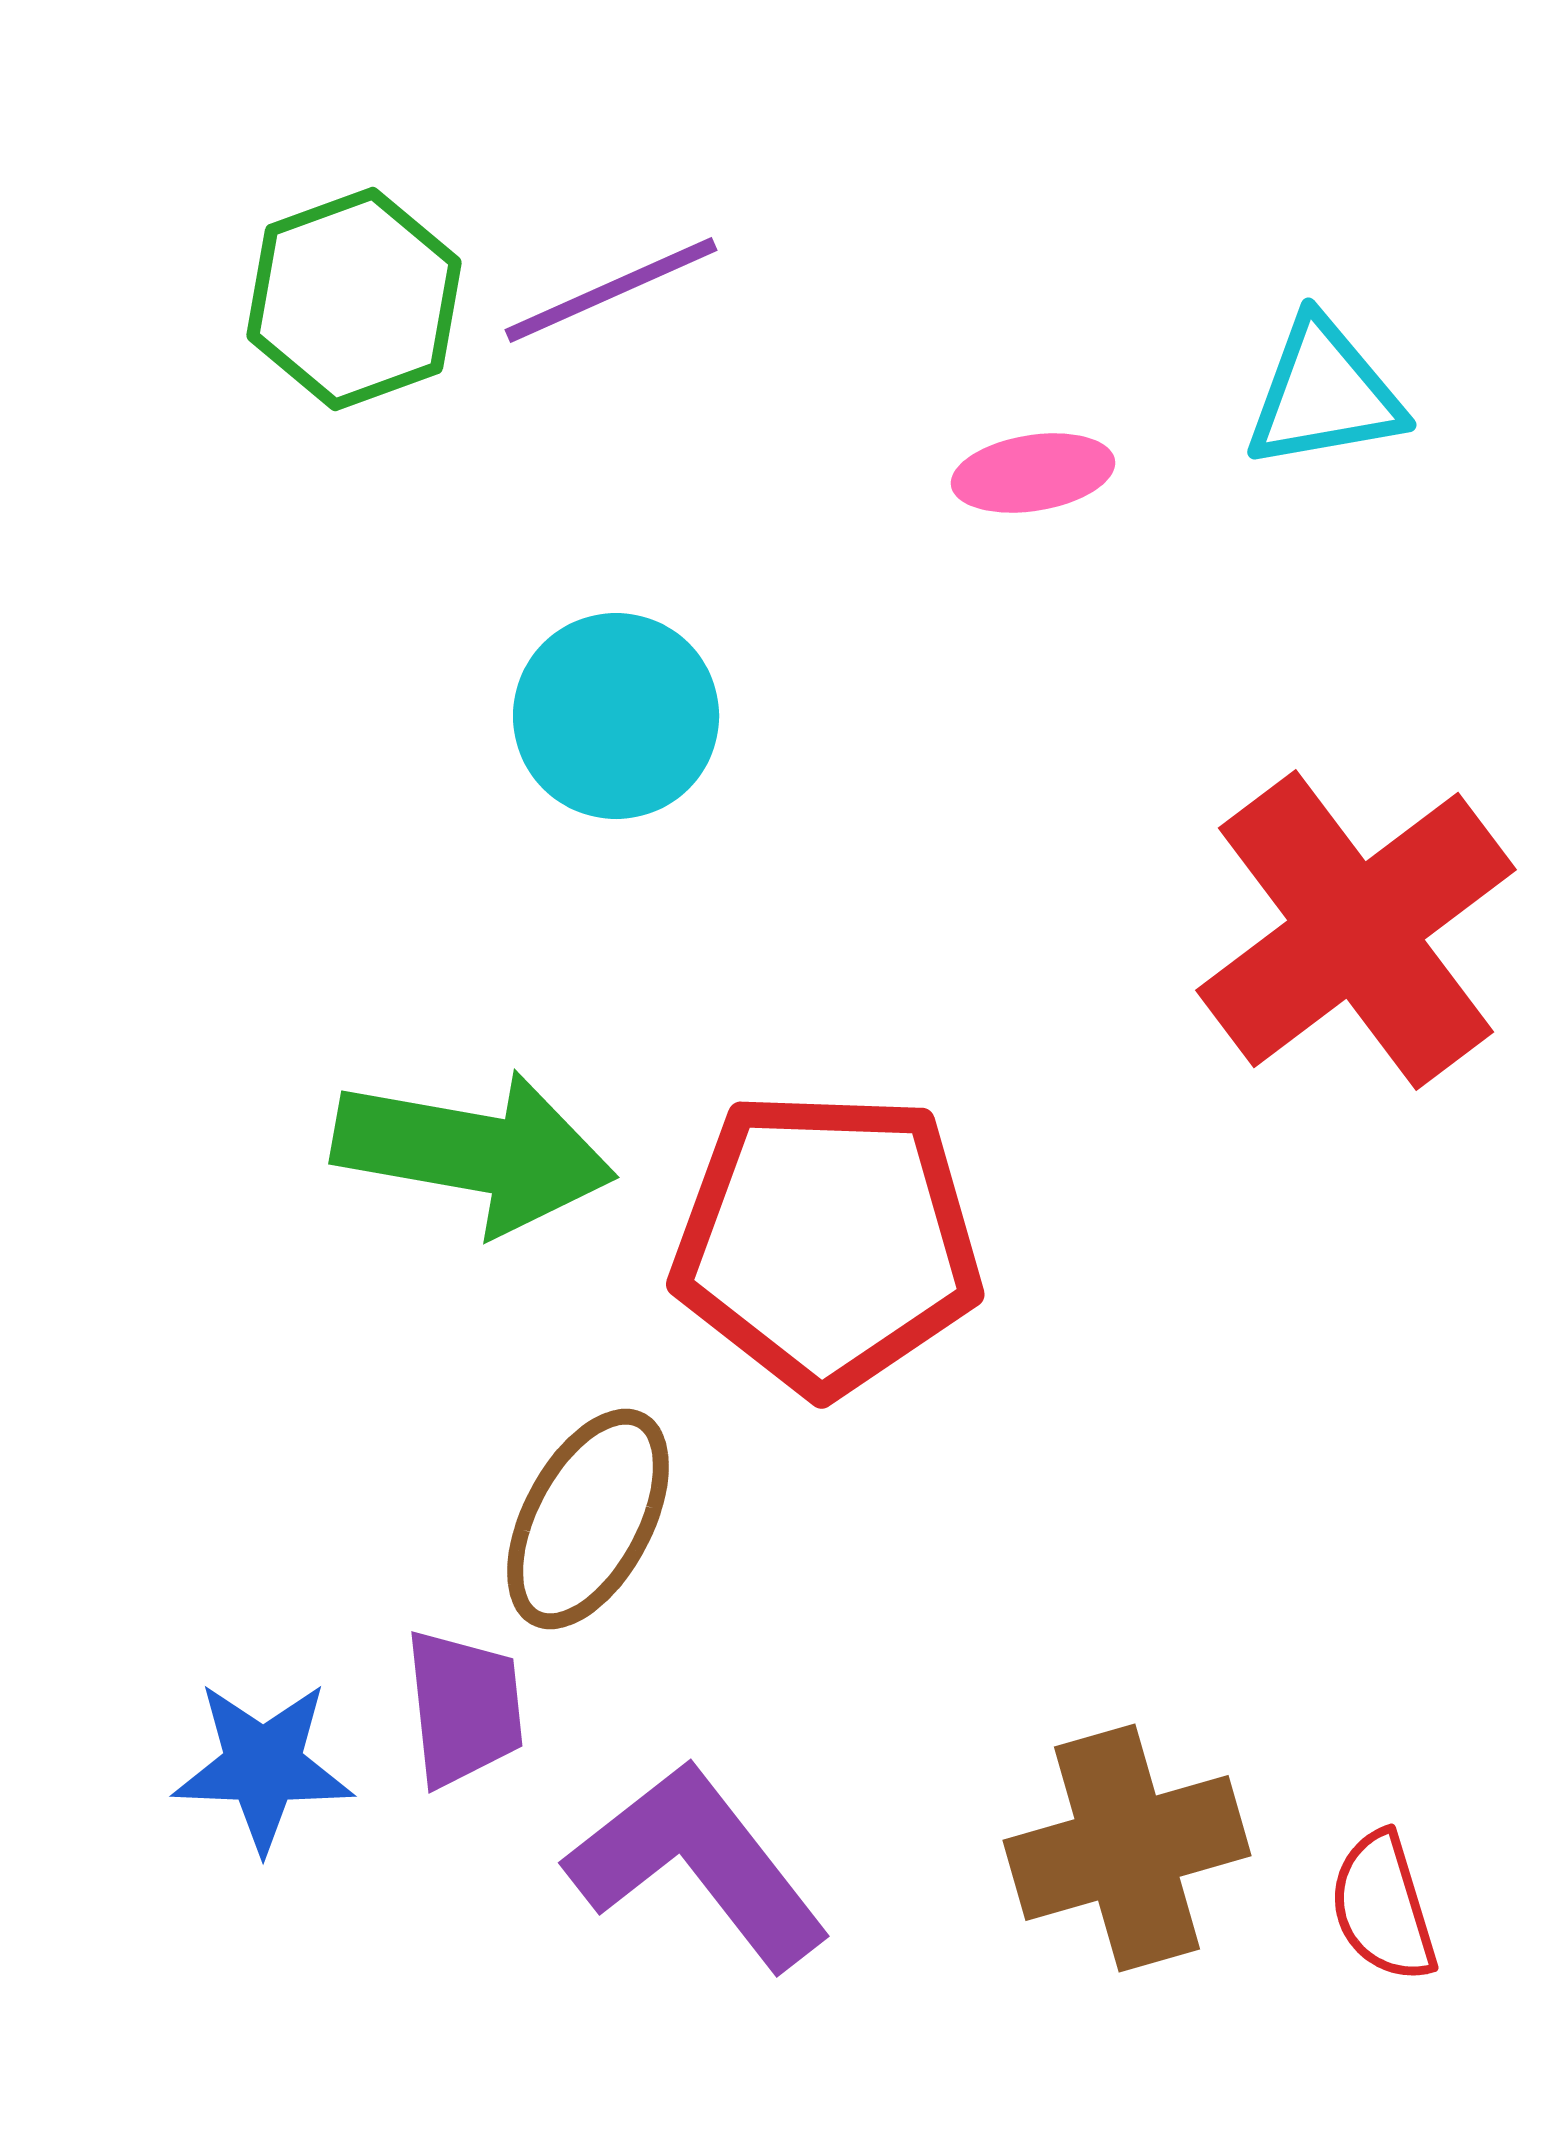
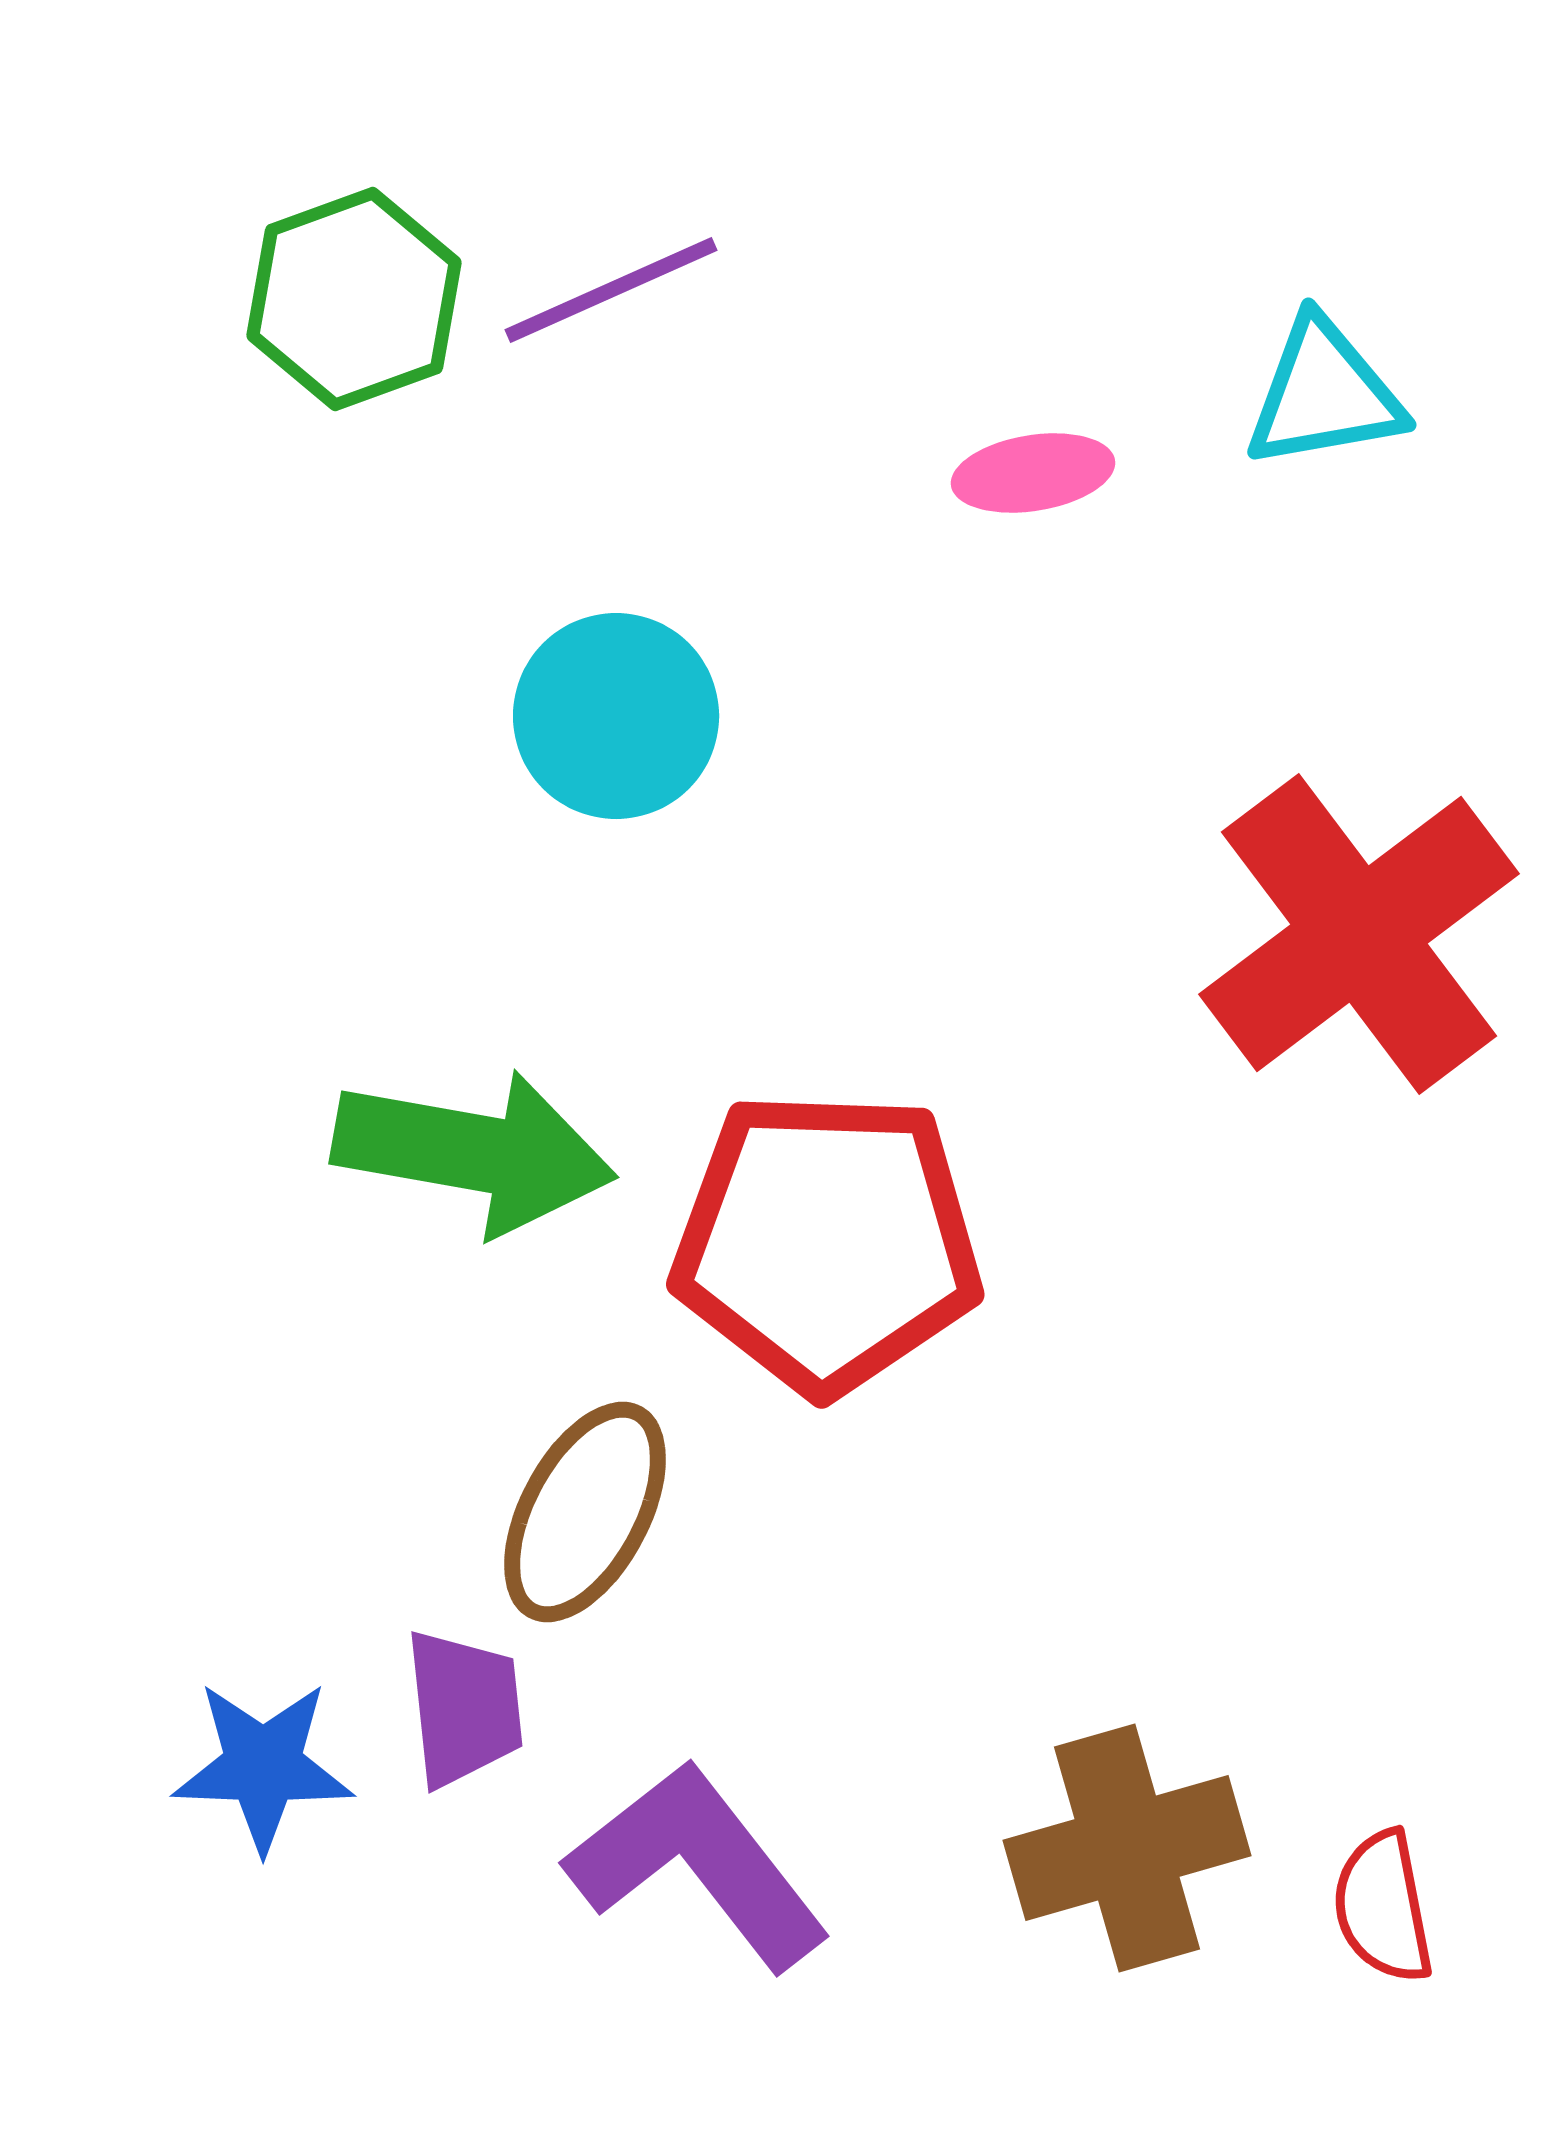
red cross: moved 3 px right, 4 px down
brown ellipse: moved 3 px left, 7 px up
red semicircle: rotated 6 degrees clockwise
